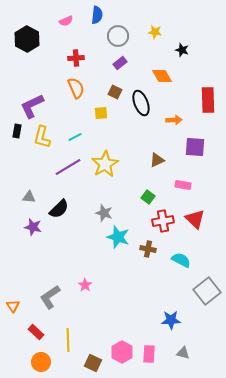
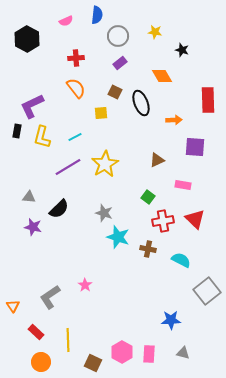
orange semicircle at (76, 88): rotated 15 degrees counterclockwise
